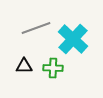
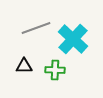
green cross: moved 2 px right, 2 px down
